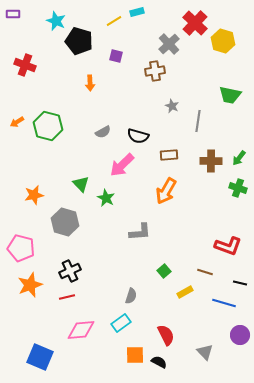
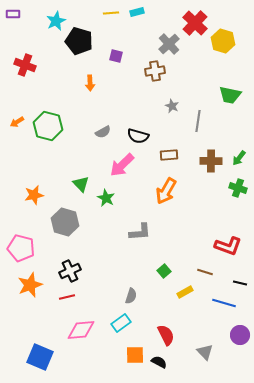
cyan star at (56, 21): rotated 24 degrees clockwise
yellow line at (114, 21): moved 3 px left, 8 px up; rotated 28 degrees clockwise
